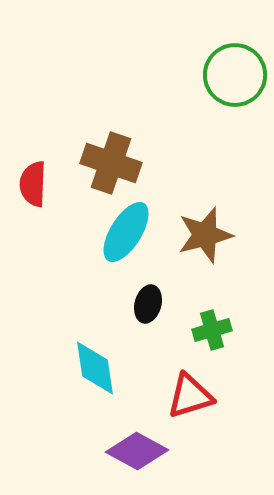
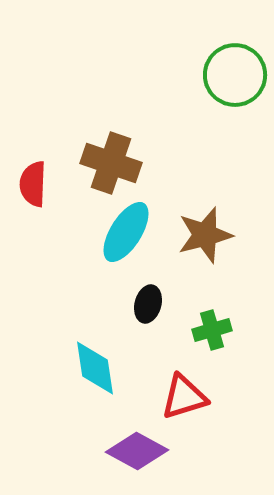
red triangle: moved 6 px left, 1 px down
